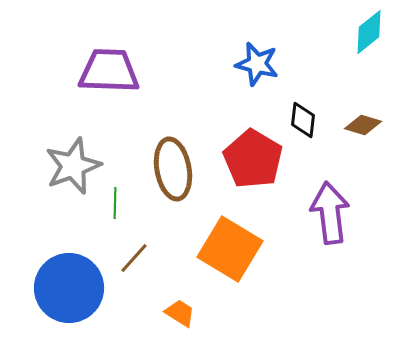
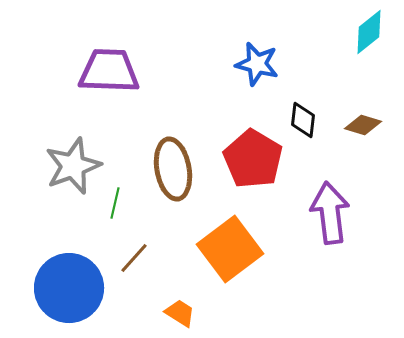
green line: rotated 12 degrees clockwise
orange square: rotated 22 degrees clockwise
